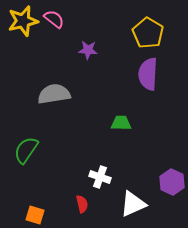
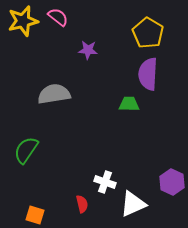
pink semicircle: moved 4 px right, 2 px up
green trapezoid: moved 8 px right, 19 px up
white cross: moved 5 px right, 5 px down
